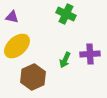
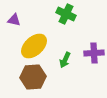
purple triangle: moved 2 px right, 3 px down
yellow ellipse: moved 17 px right
purple cross: moved 4 px right, 1 px up
brown hexagon: rotated 20 degrees clockwise
